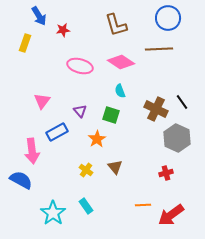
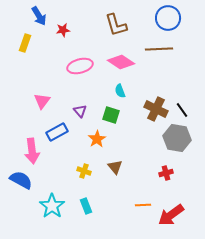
pink ellipse: rotated 30 degrees counterclockwise
black line: moved 8 px down
gray hexagon: rotated 16 degrees counterclockwise
yellow cross: moved 2 px left, 1 px down; rotated 16 degrees counterclockwise
cyan rectangle: rotated 14 degrees clockwise
cyan star: moved 1 px left, 7 px up
